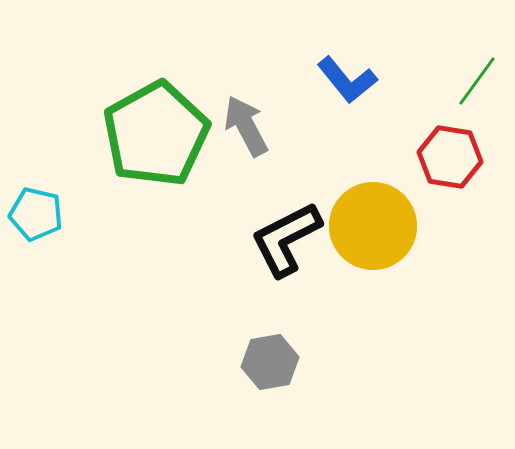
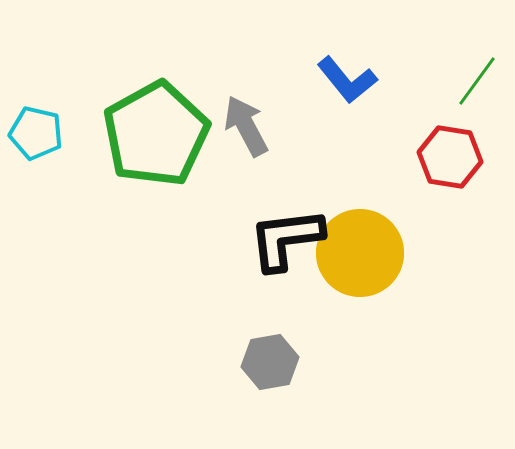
cyan pentagon: moved 81 px up
yellow circle: moved 13 px left, 27 px down
black L-shape: rotated 20 degrees clockwise
